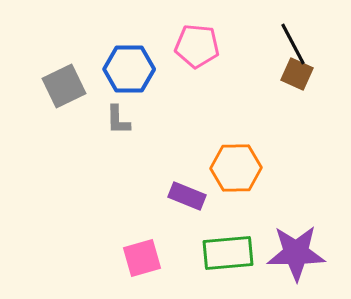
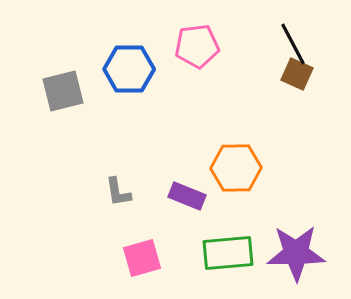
pink pentagon: rotated 12 degrees counterclockwise
gray square: moved 1 px left, 5 px down; rotated 12 degrees clockwise
gray L-shape: moved 72 px down; rotated 8 degrees counterclockwise
